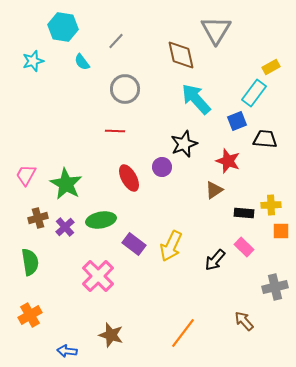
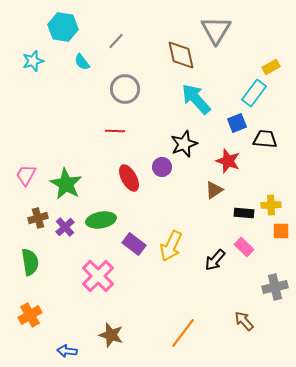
blue square: moved 2 px down
